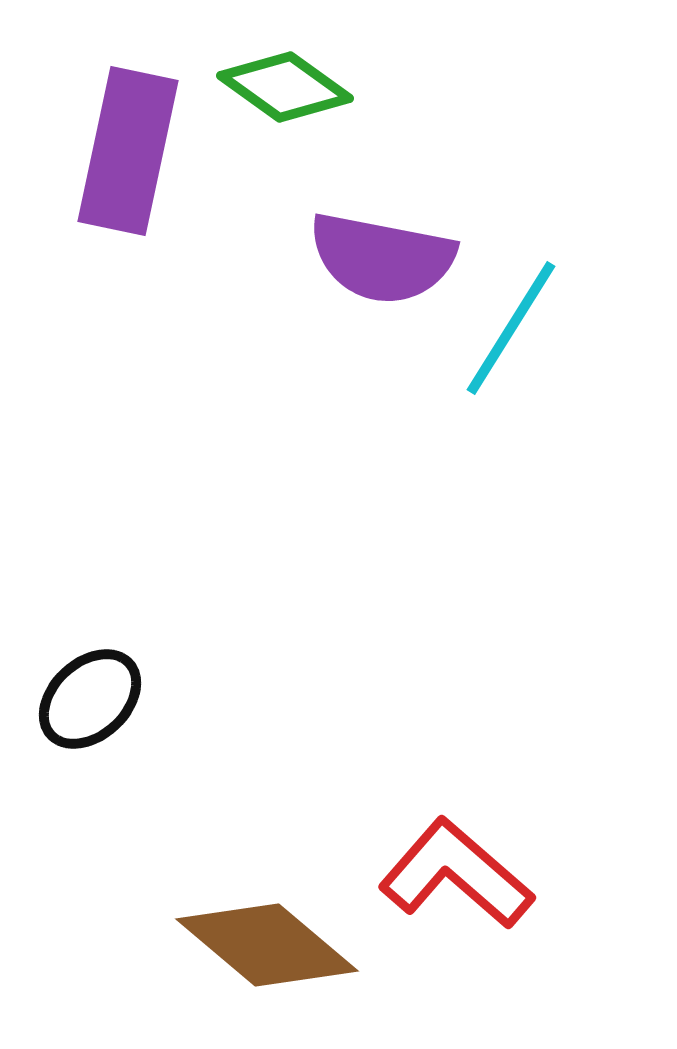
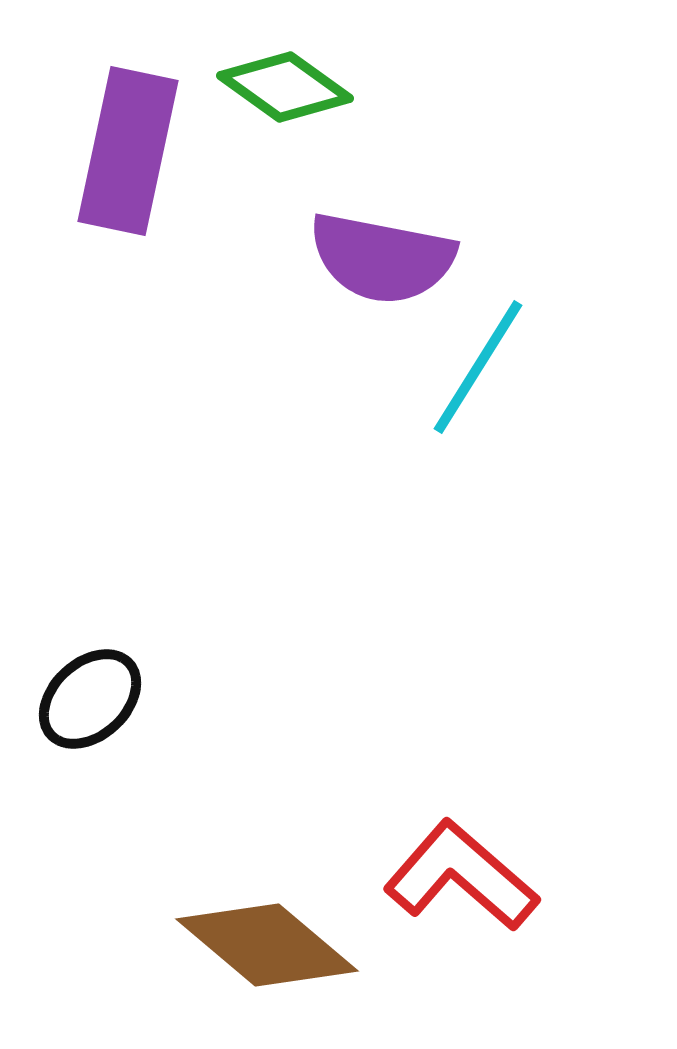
cyan line: moved 33 px left, 39 px down
red L-shape: moved 5 px right, 2 px down
